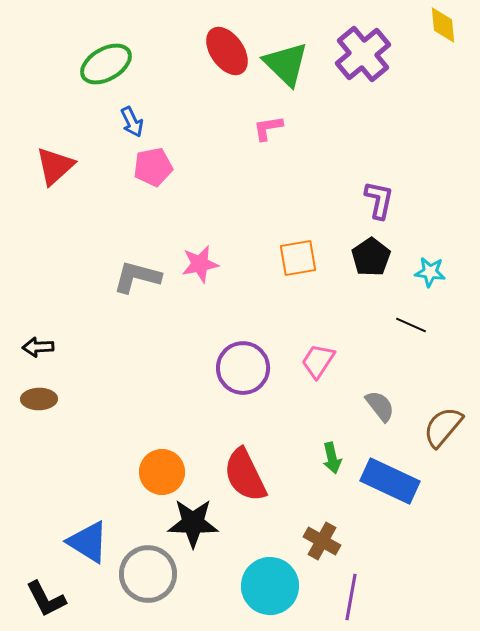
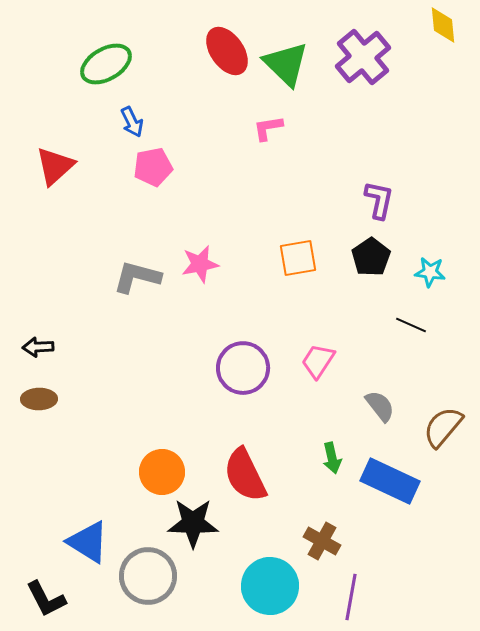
purple cross: moved 3 px down
gray circle: moved 2 px down
